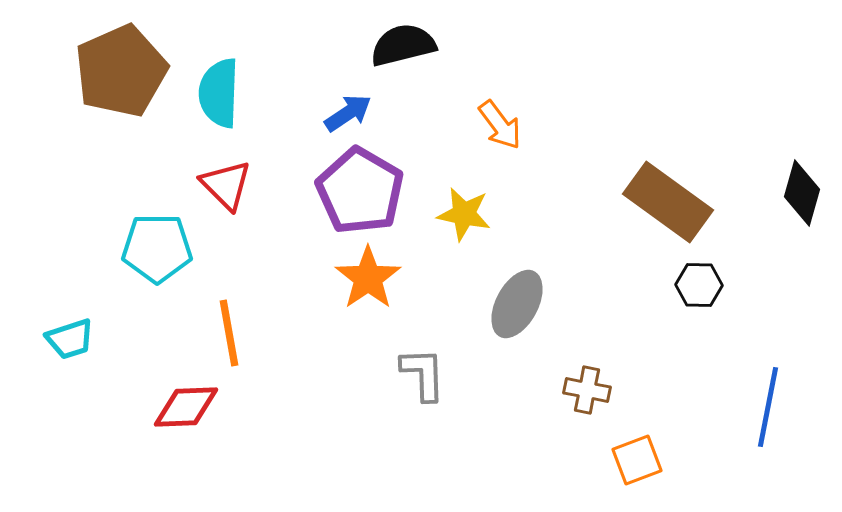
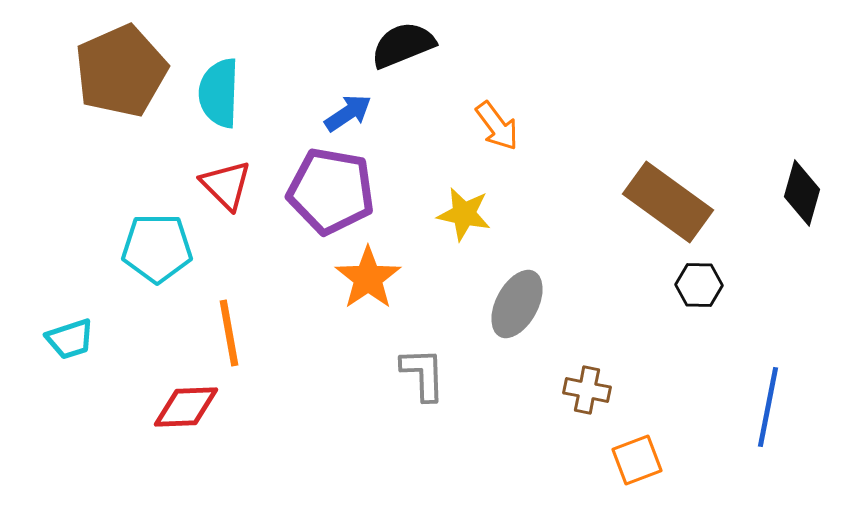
black semicircle: rotated 8 degrees counterclockwise
orange arrow: moved 3 px left, 1 px down
purple pentagon: moved 29 px left; rotated 20 degrees counterclockwise
